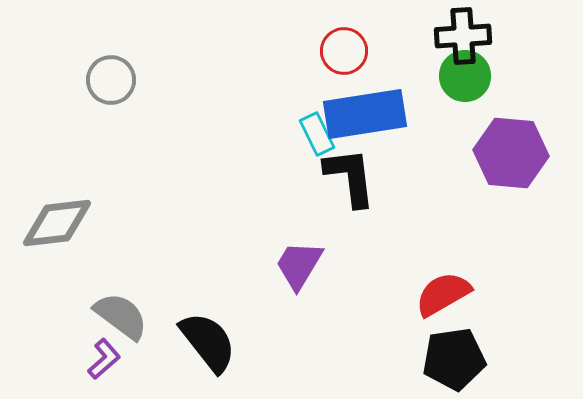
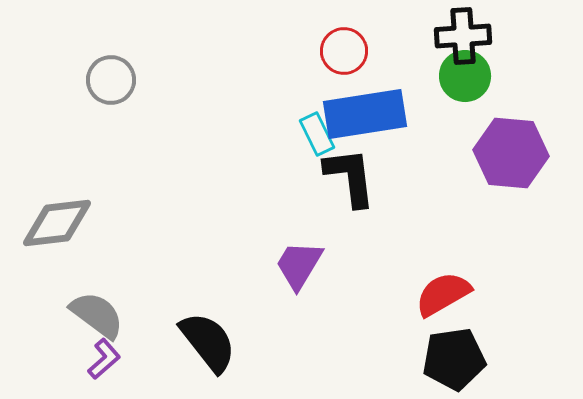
gray semicircle: moved 24 px left, 1 px up
